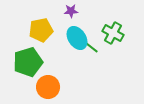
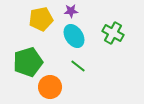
yellow pentagon: moved 11 px up
cyan ellipse: moved 3 px left, 2 px up
green line: moved 13 px left, 19 px down
orange circle: moved 2 px right
